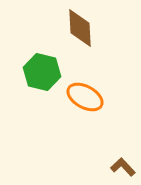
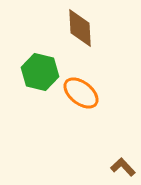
green hexagon: moved 2 px left
orange ellipse: moved 4 px left, 4 px up; rotated 9 degrees clockwise
